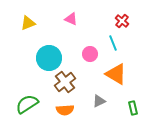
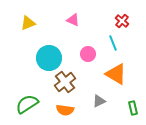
pink triangle: moved 2 px right, 1 px down
pink circle: moved 2 px left
orange semicircle: rotated 12 degrees clockwise
